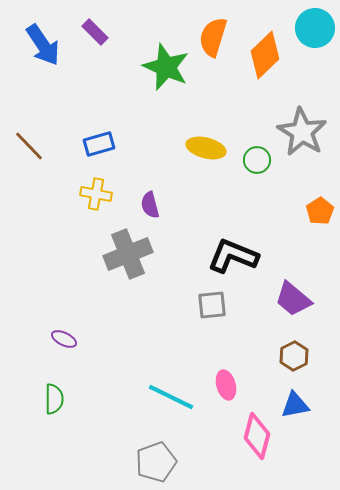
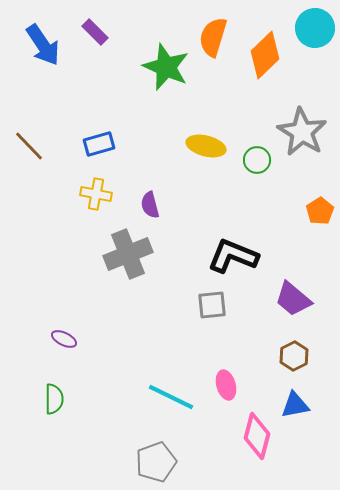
yellow ellipse: moved 2 px up
